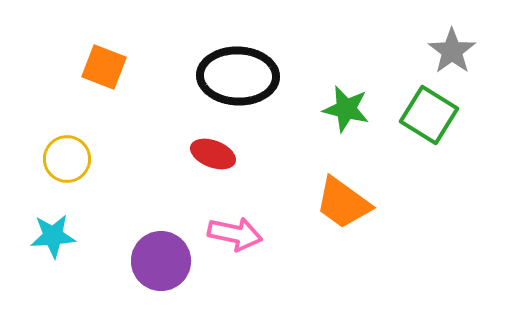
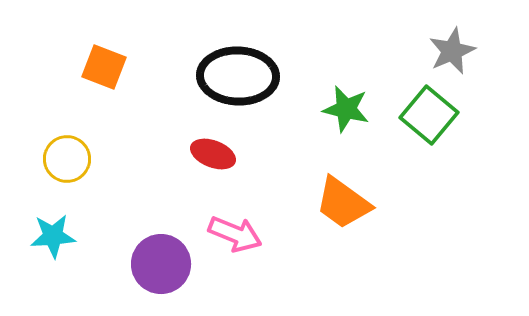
gray star: rotated 12 degrees clockwise
green square: rotated 8 degrees clockwise
pink arrow: rotated 10 degrees clockwise
purple circle: moved 3 px down
